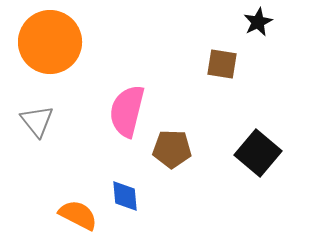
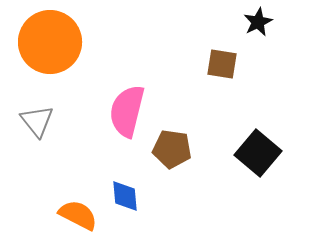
brown pentagon: rotated 6 degrees clockwise
